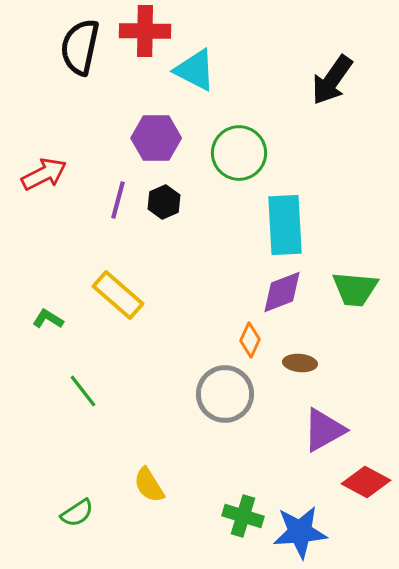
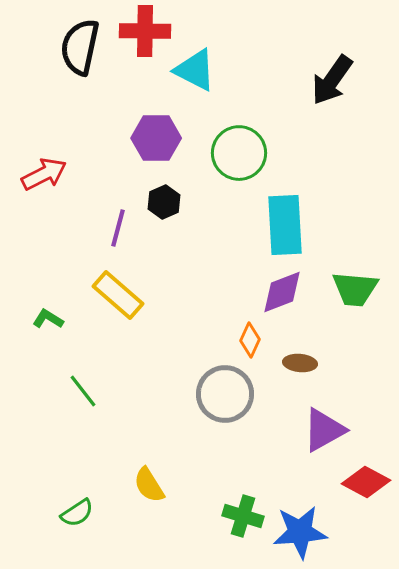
purple line: moved 28 px down
